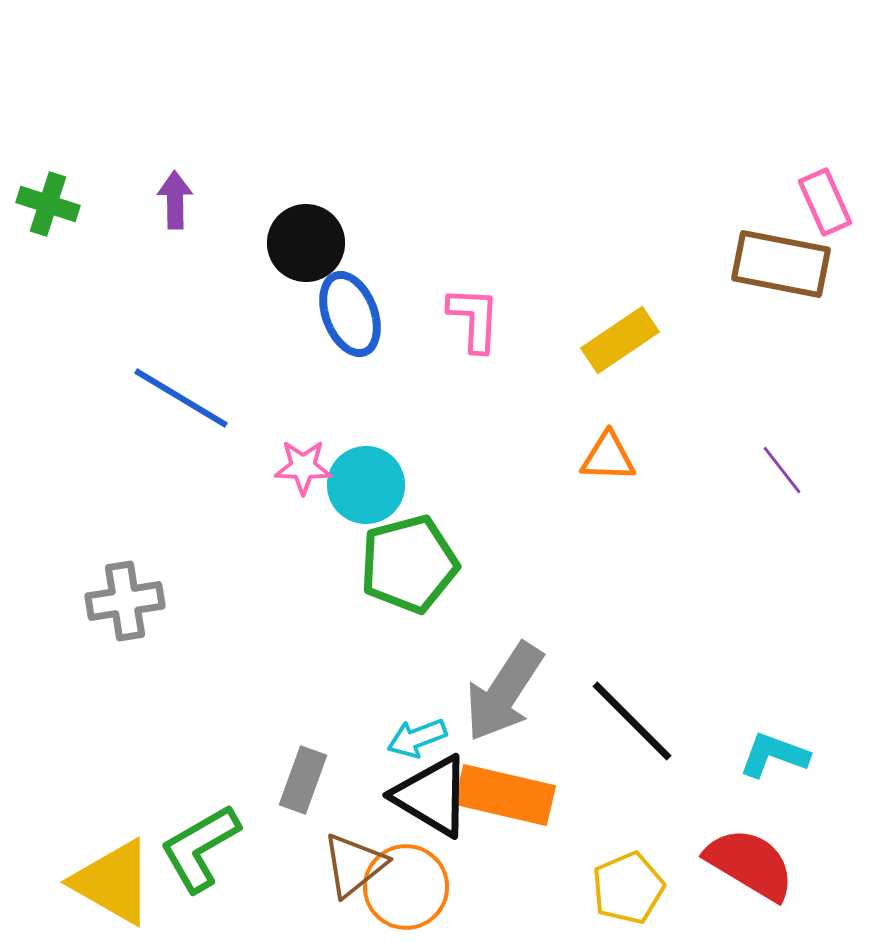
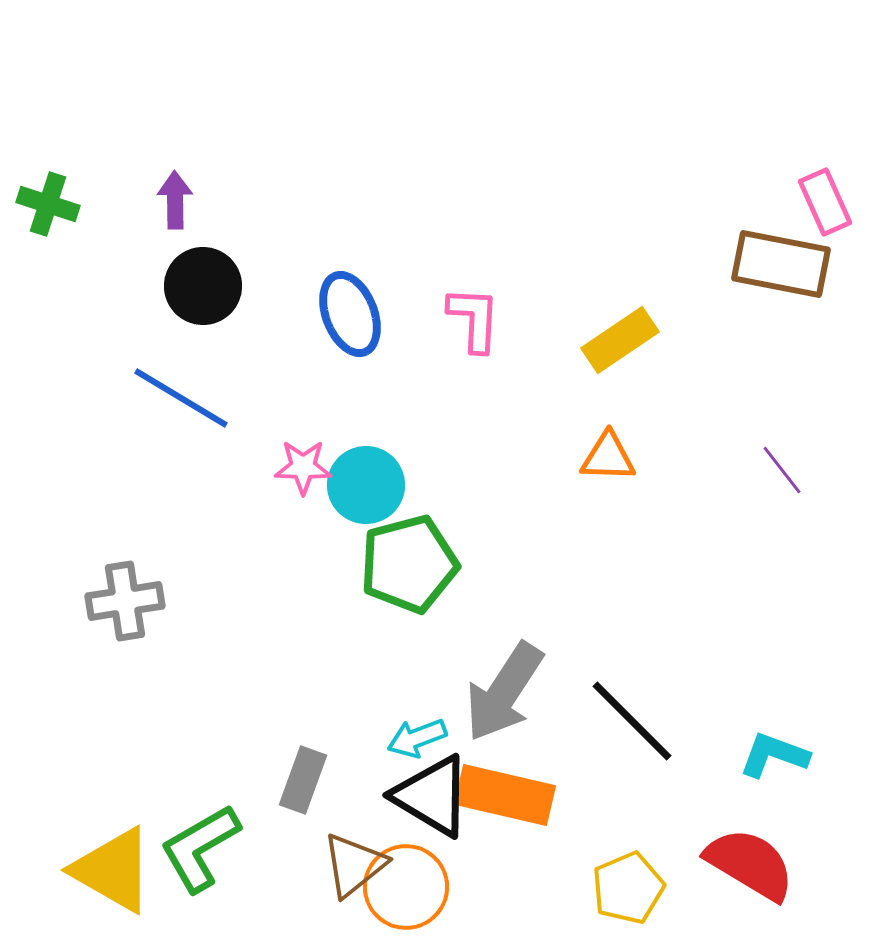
black circle: moved 103 px left, 43 px down
yellow triangle: moved 12 px up
